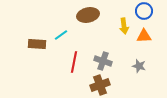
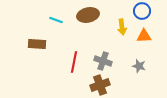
blue circle: moved 2 px left
yellow arrow: moved 2 px left, 1 px down
cyan line: moved 5 px left, 15 px up; rotated 56 degrees clockwise
